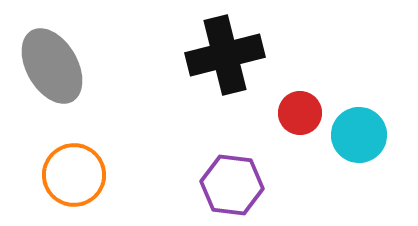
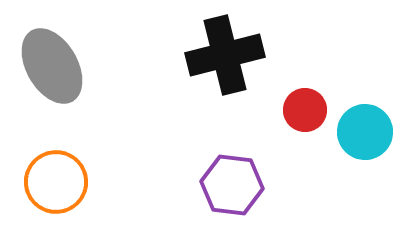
red circle: moved 5 px right, 3 px up
cyan circle: moved 6 px right, 3 px up
orange circle: moved 18 px left, 7 px down
